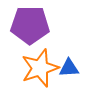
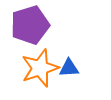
purple pentagon: rotated 18 degrees counterclockwise
